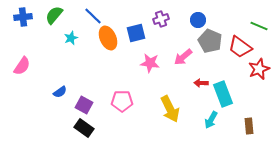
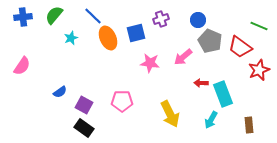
red star: moved 1 px down
yellow arrow: moved 5 px down
brown rectangle: moved 1 px up
